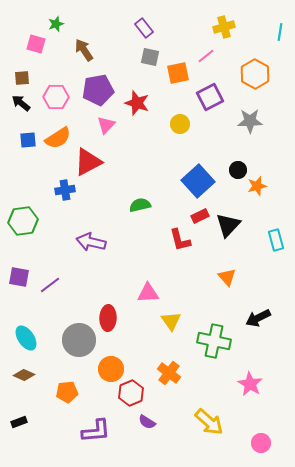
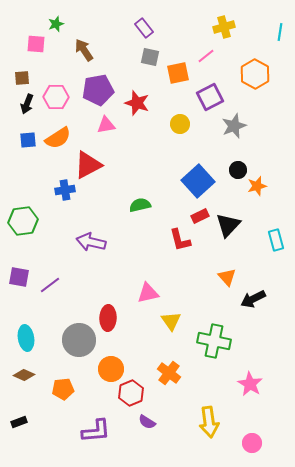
pink square at (36, 44): rotated 12 degrees counterclockwise
black arrow at (21, 103): moved 6 px right, 1 px down; rotated 108 degrees counterclockwise
gray star at (250, 121): moved 16 px left, 5 px down; rotated 20 degrees counterclockwise
pink triangle at (106, 125): rotated 36 degrees clockwise
red triangle at (88, 162): moved 3 px down
pink triangle at (148, 293): rotated 10 degrees counterclockwise
black arrow at (258, 318): moved 5 px left, 19 px up
cyan ellipse at (26, 338): rotated 25 degrees clockwise
orange pentagon at (67, 392): moved 4 px left, 3 px up
yellow arrow at (209, 422): rotated 40 degrees clockwise
pink circle at (261, 443): moved 9 px left
